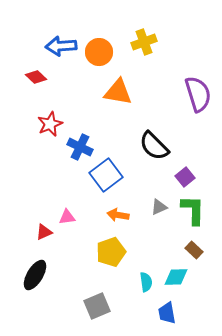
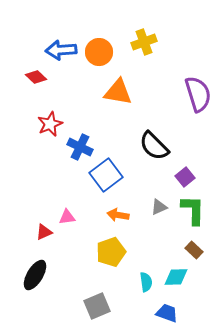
blue arrow: moved 4 px down
blue trapezoid: rotated 120 degrees clockwise
